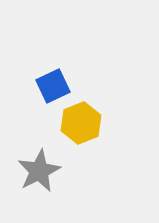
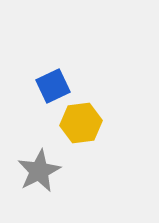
yellow hexagon: rotated 15 degrees clockwise
